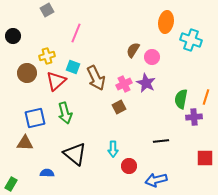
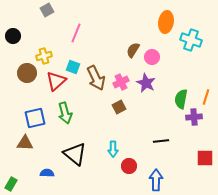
yellow cross: moved 3 px left
pink cross: moved 3 px left, 2 px up
blue arrow: rotated 105 degrees clockwise
